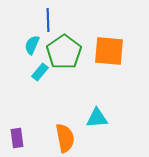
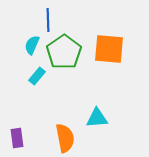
orange square: moved 2 px up
cyan rectangle: moved 3 px left, 4 px down
